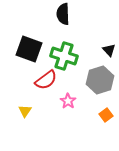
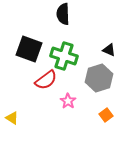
black triangle: rotated 24 degrees counterclockwise
gray hexagon: moved 1 px left, 2 px up
yellow triangle: moved 13 px left, 7 px down; rotated 32 degrees counterclockwise
